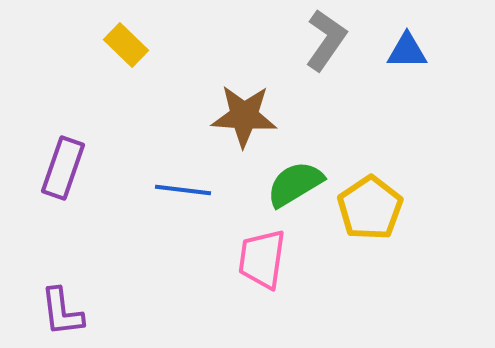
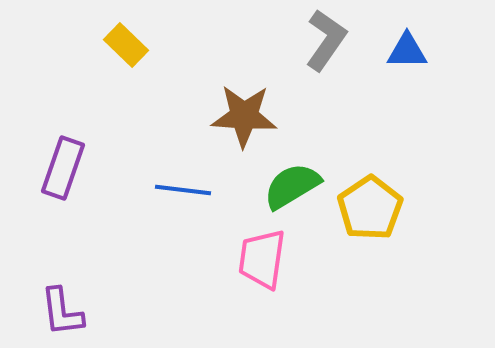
green semicircle: moved 3 px left, 2 px down
